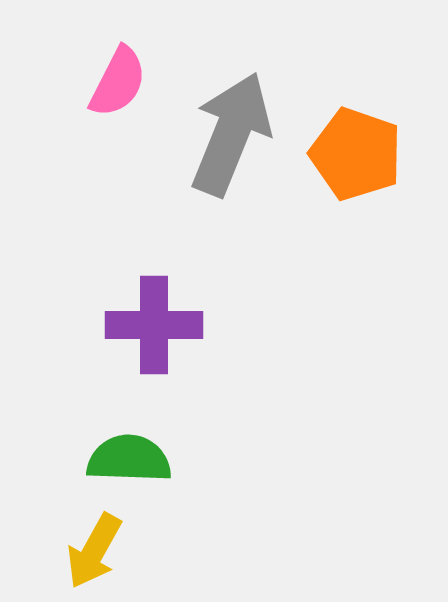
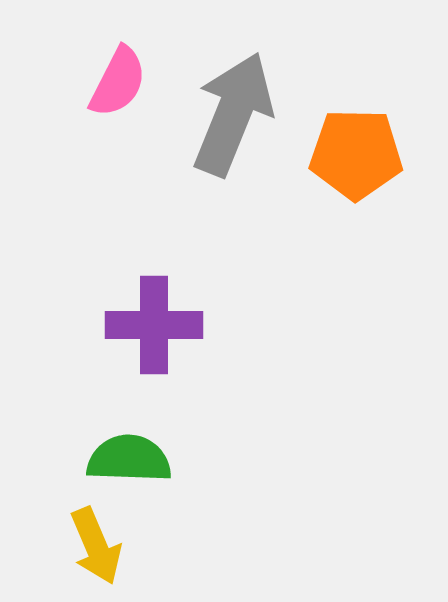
gray arrow: moved 2 px right, 20 px up
orange pentagon: rotated 18 degrees counterclockwise
yellow arrow: moved 2 px right, 5 px up; rotated 52 degrees counterclockwise
